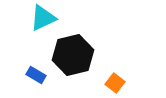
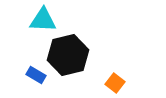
cyan triangle: moved 2 px down; rotated 28 degrees clockwise
black hexagon: moved 5 px left
